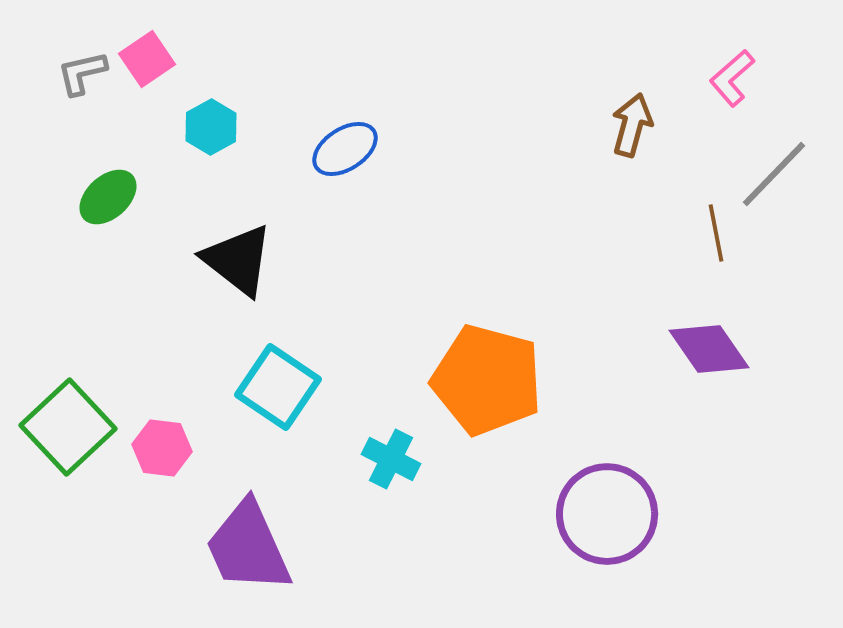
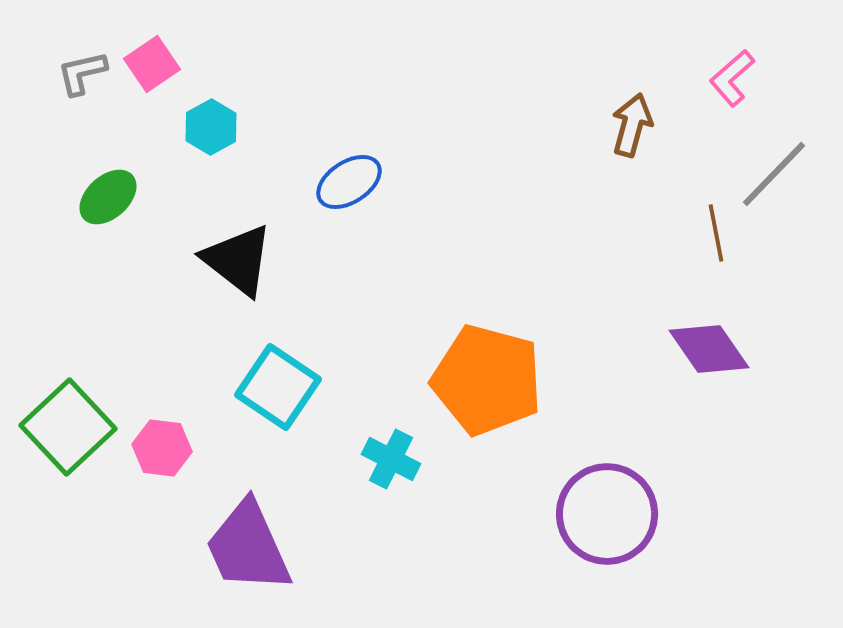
pink square: moved 5 px right, 5 px down
blue ellipse: moved 4 px right, 33 px down
